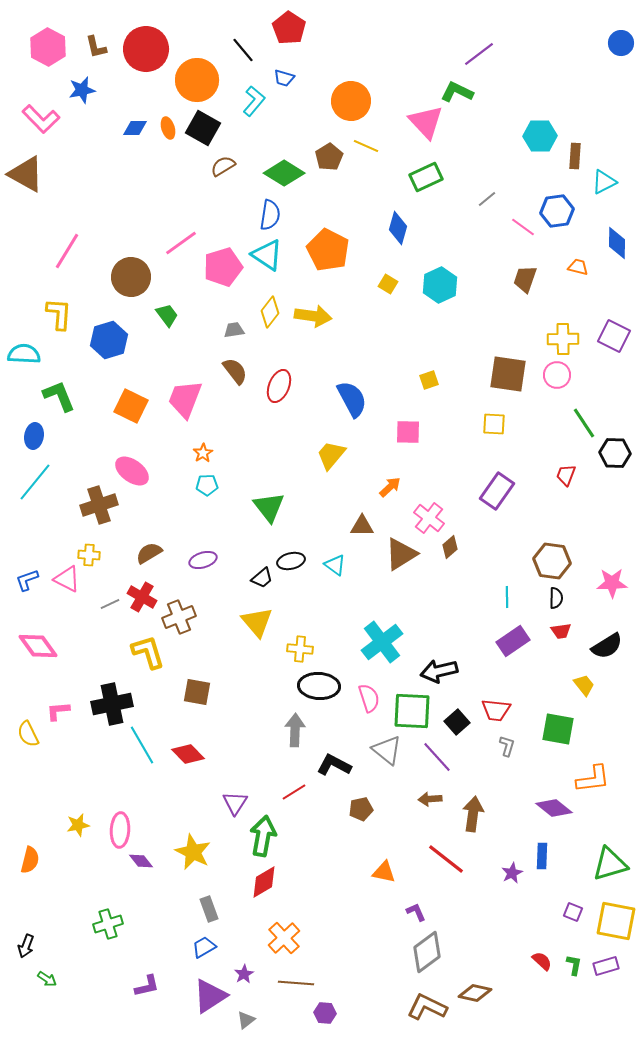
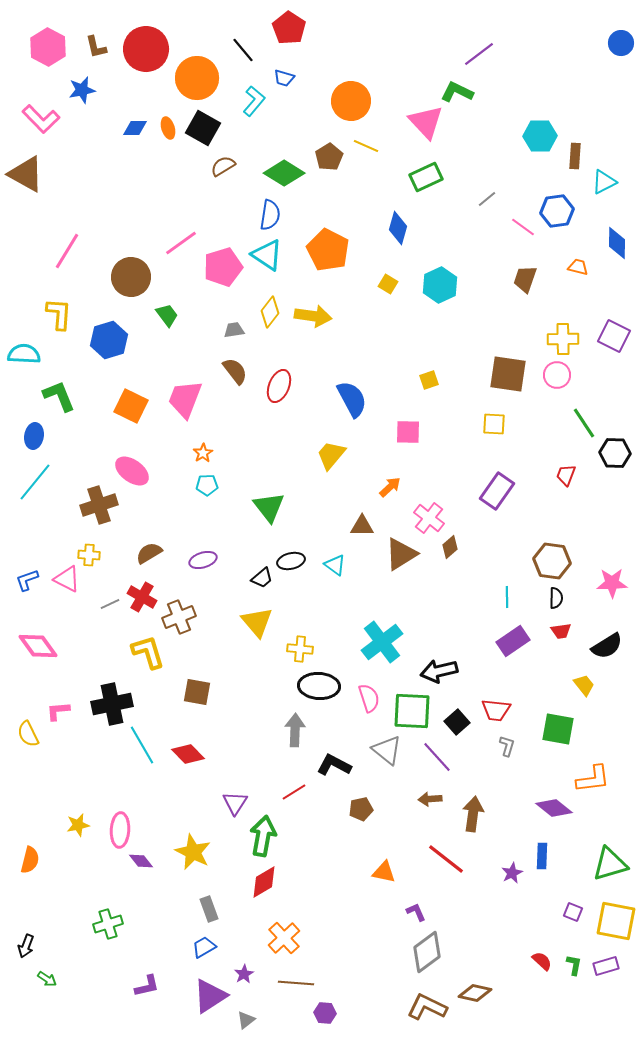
orange circle at (197, 80): moved 2 px up
